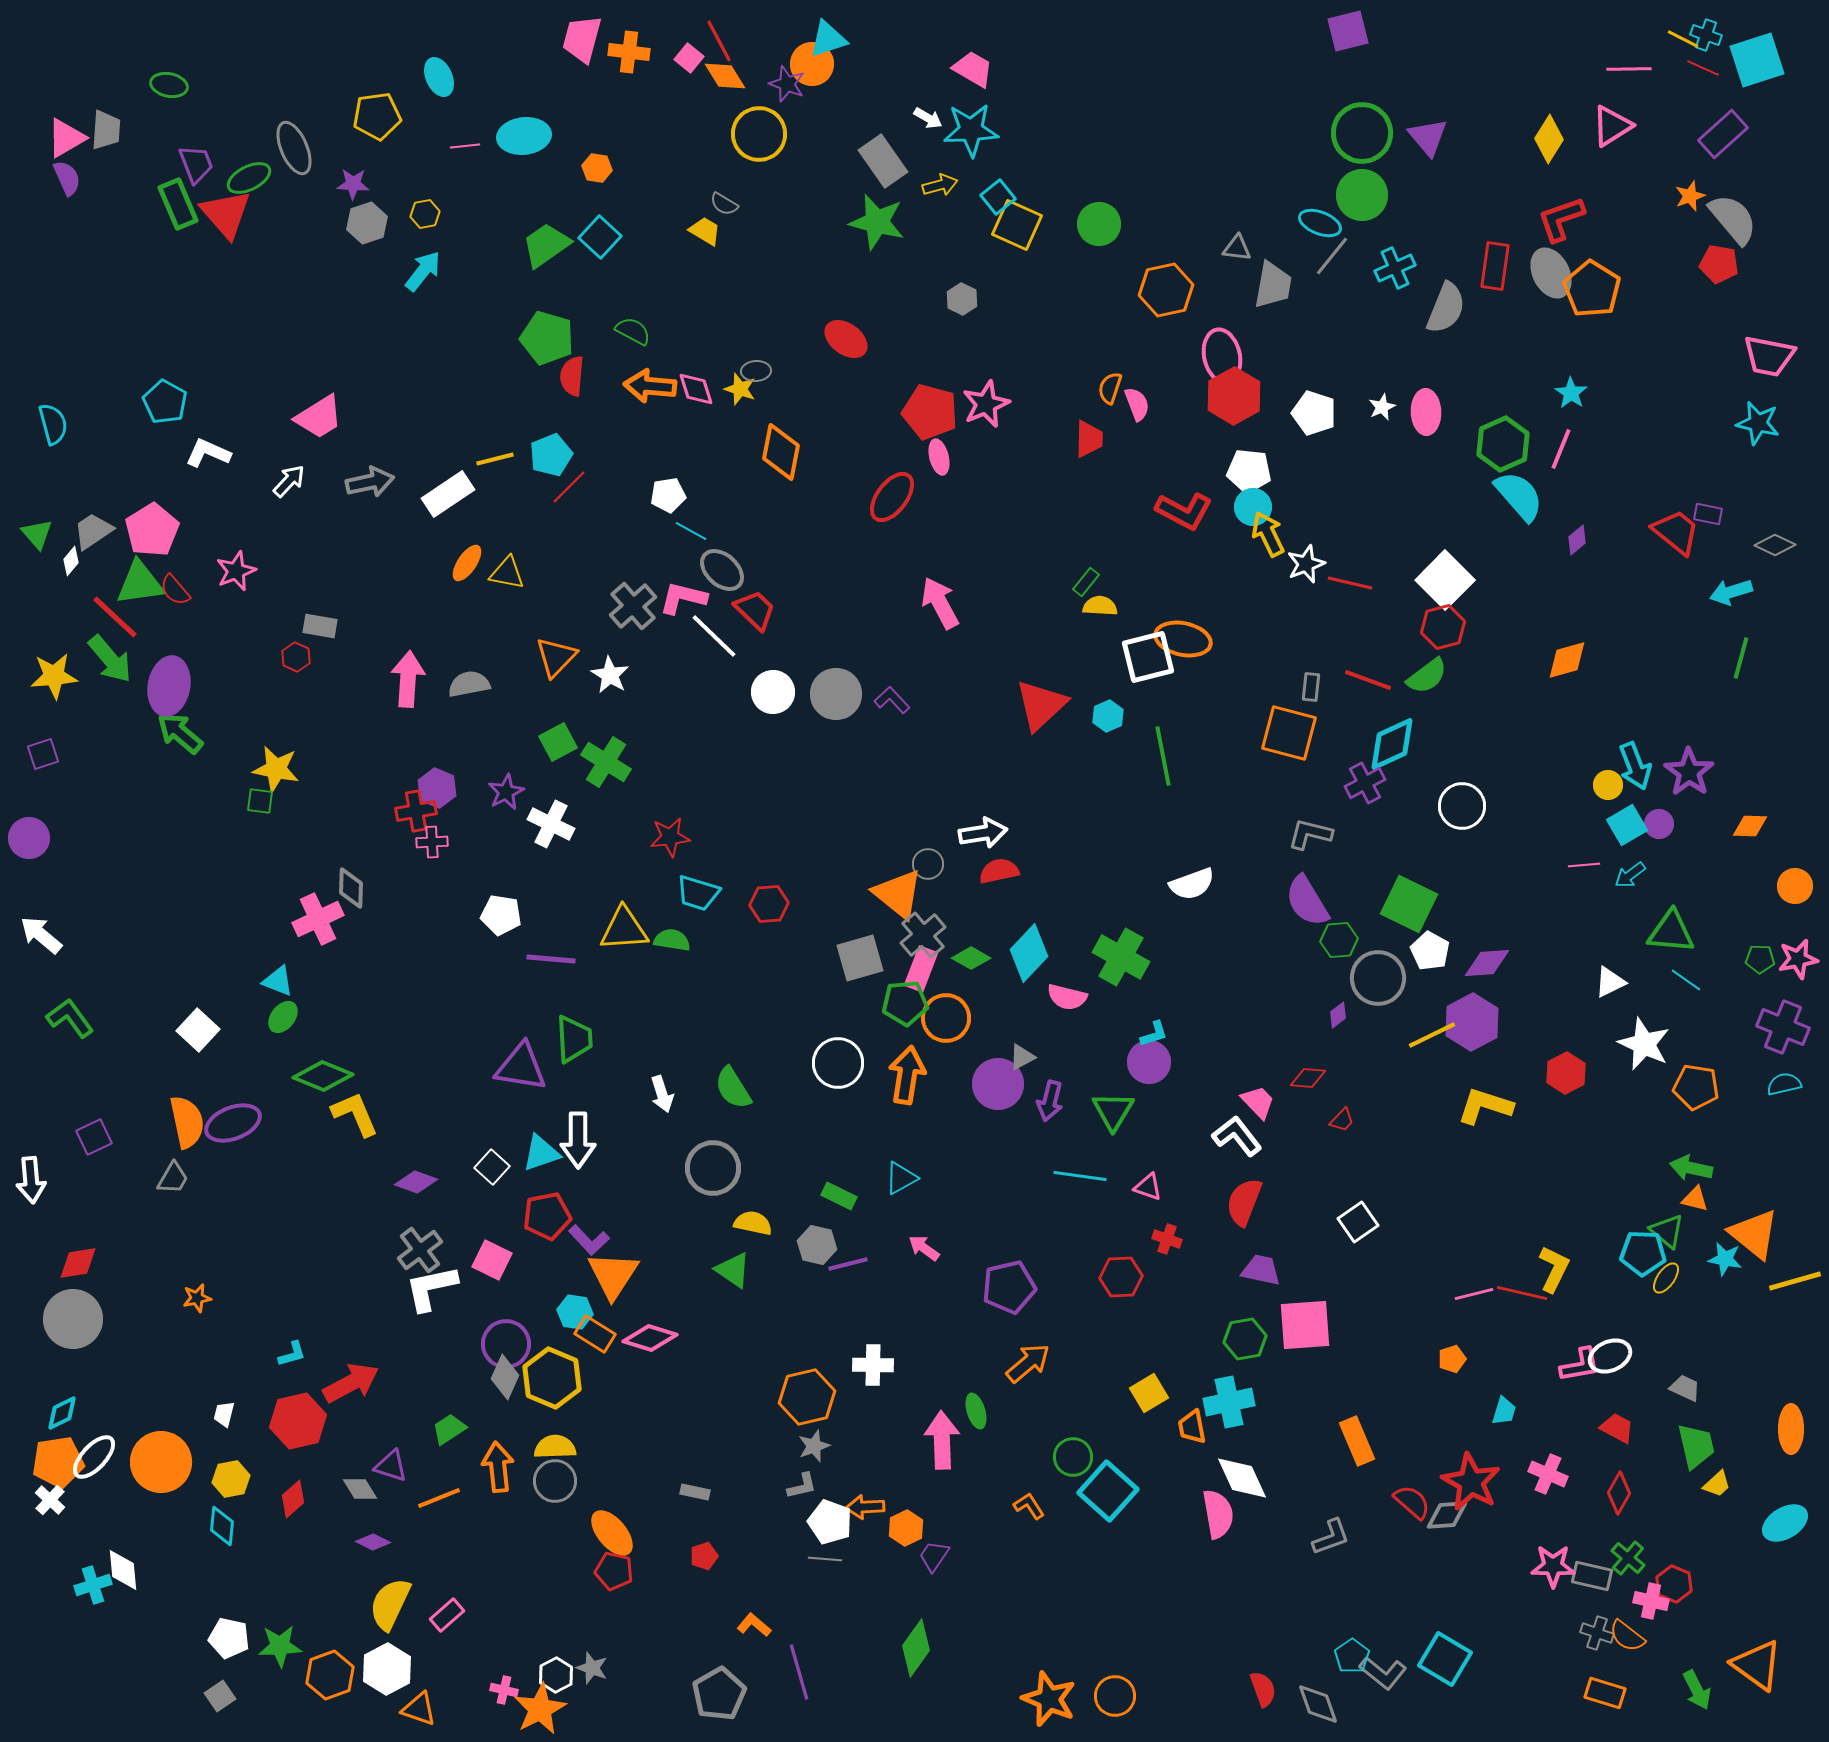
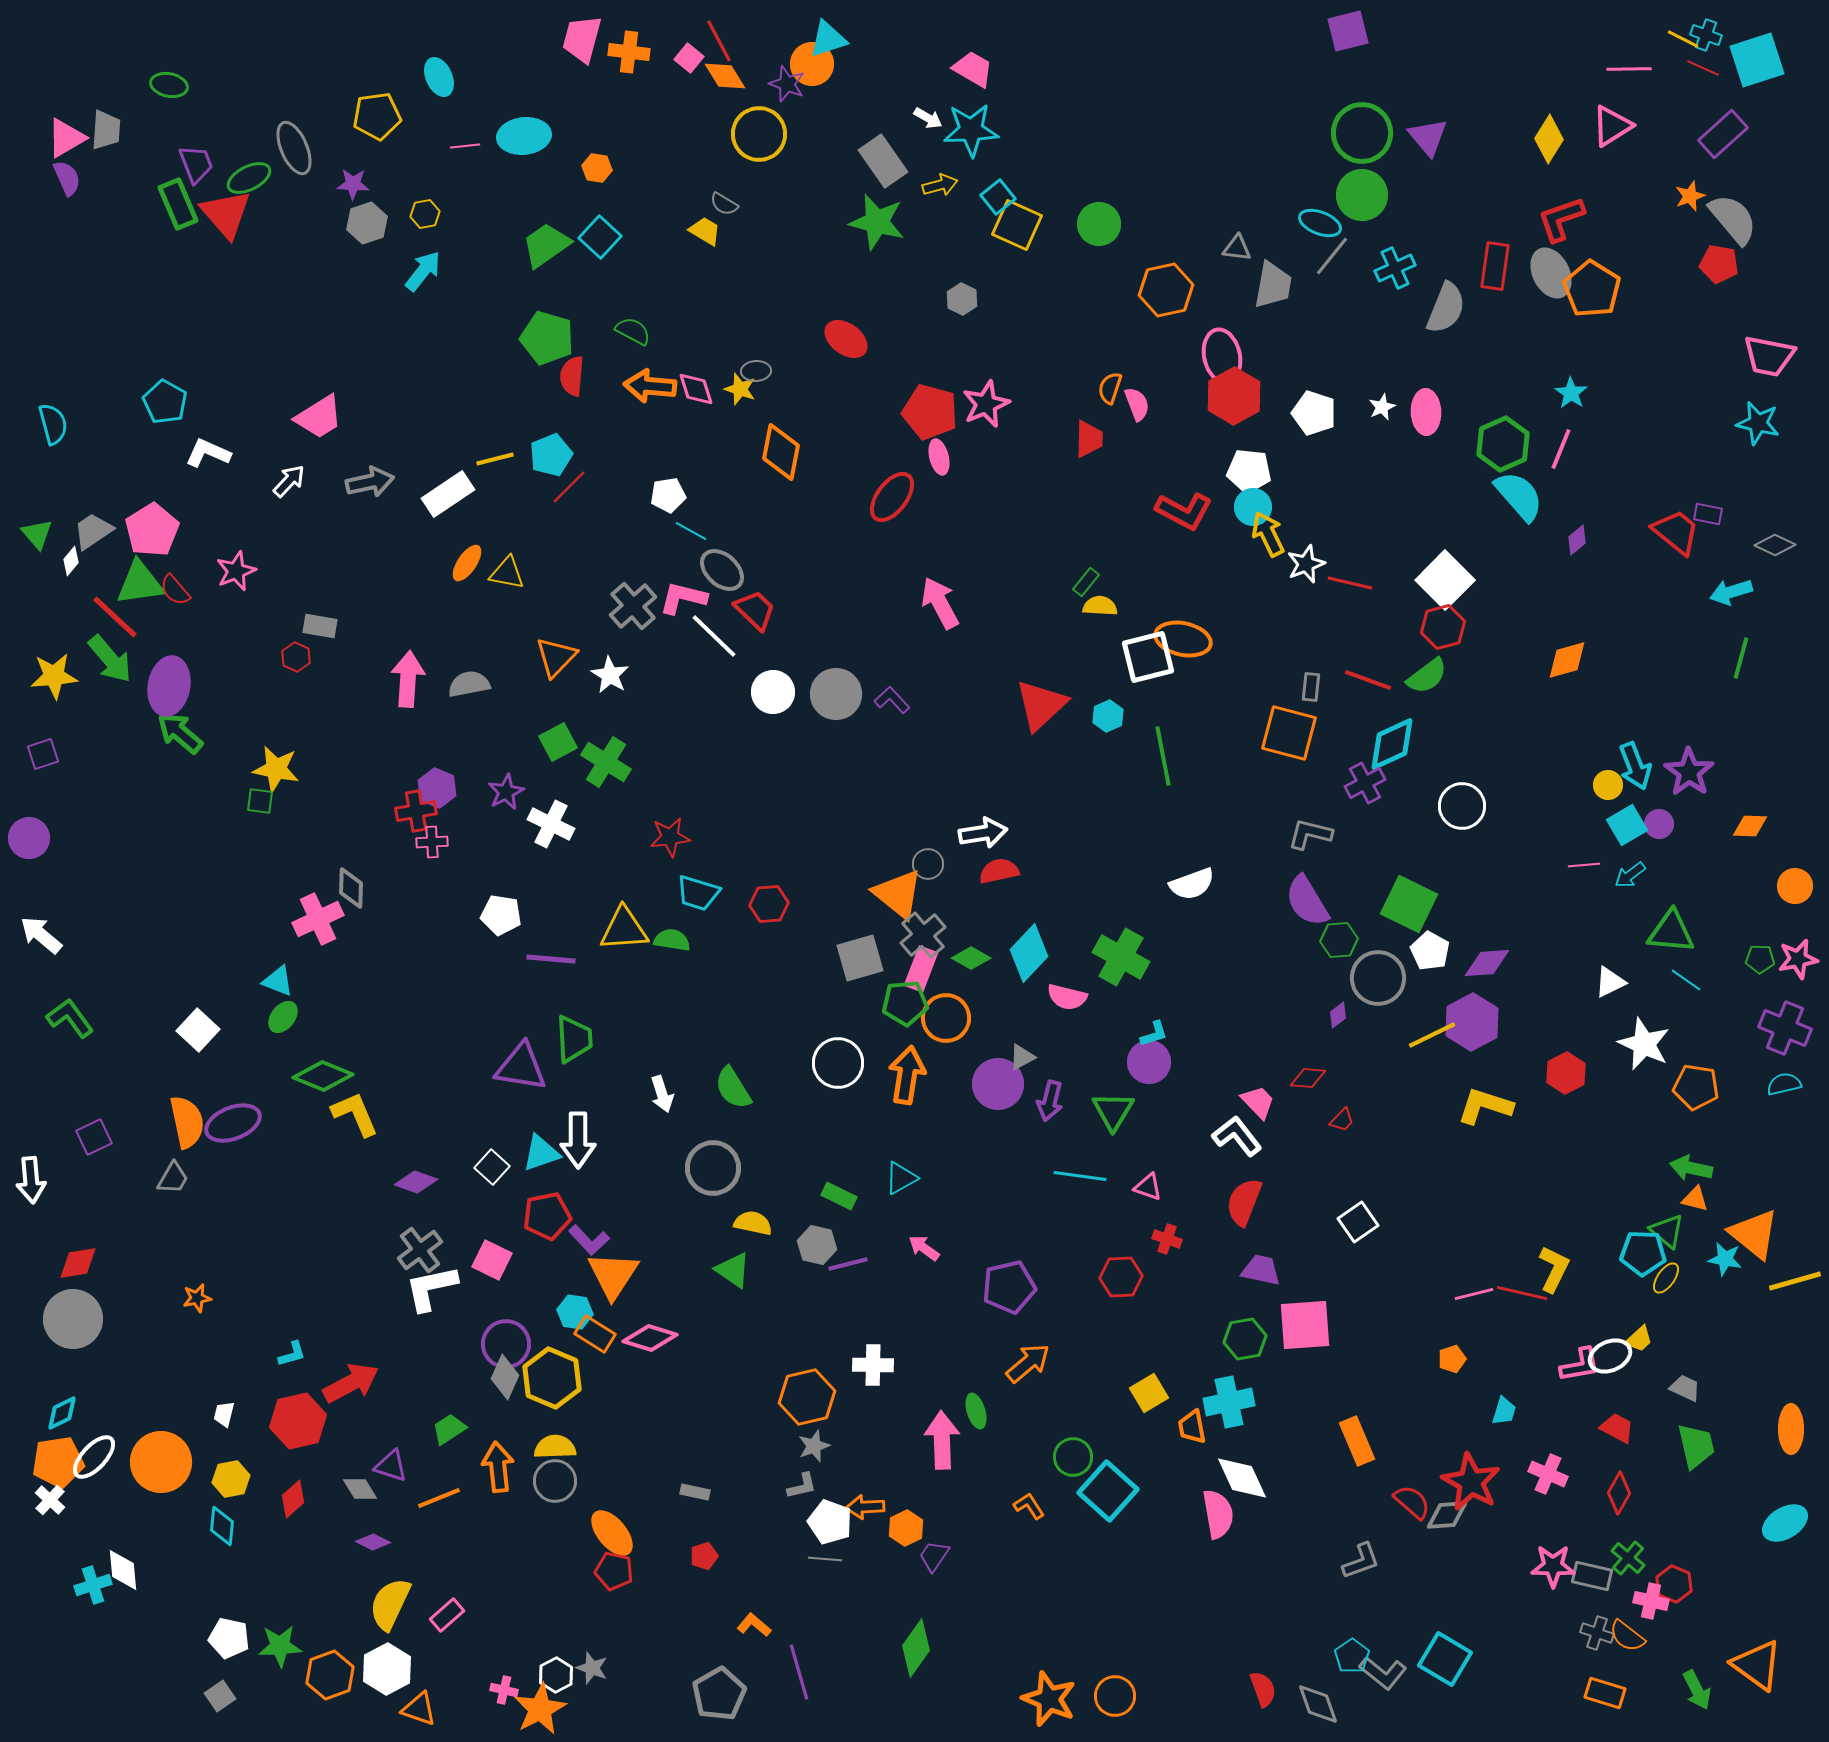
purple cross at (1783, 1027): moved 2 px right, 1 px down
yellow trapezoid at (1717, 1484): moved 78 px left, 145 px up
gray L-shape at (1331, 1537): moved 30 px right, 24 px down
